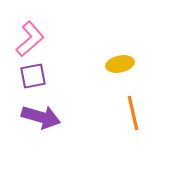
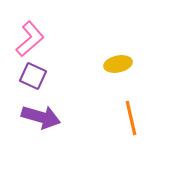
yellow ellipse: moved 2 px left
purple square: rotated 36 degrees clockwise
orange line: moved 2 px left, 5 px down
